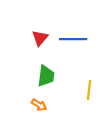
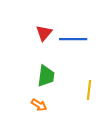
red triangle: moved 4 px right, 5 px up
